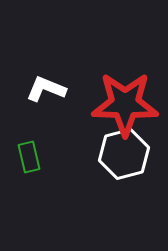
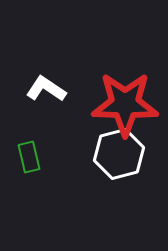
white L-shape: rotated 12 degrees clockwise
white hexagon: moved 5 px left
